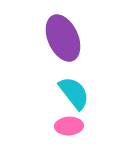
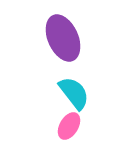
pink ellipse: rotated 56 degrees counterclockwise
